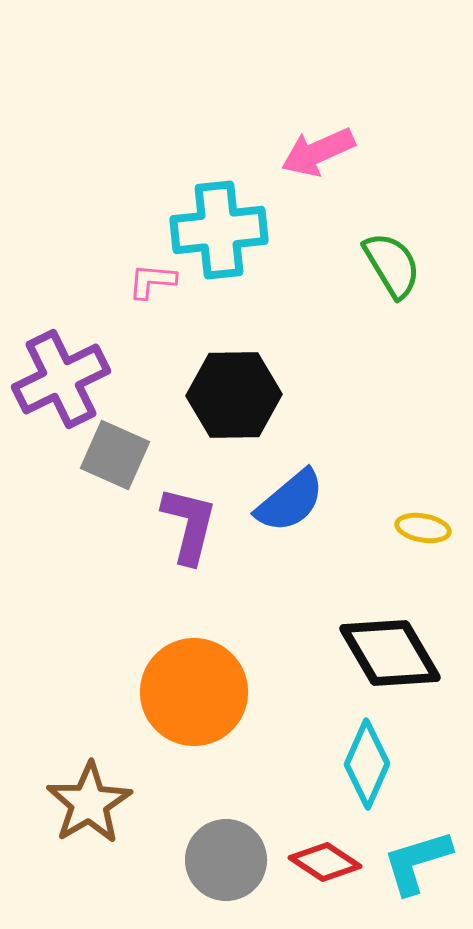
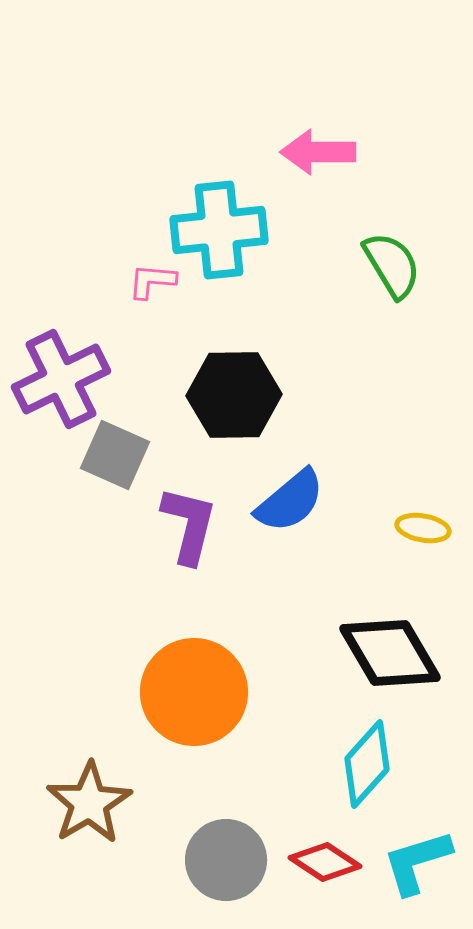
pink arrow: rotated 24 degrees clockwise
cyan diamond: rotated 18 degrees clockwise
